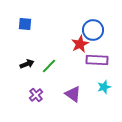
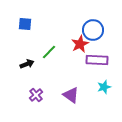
green line: moved 14 px up
purple triangle: moved 2 px left, 1 px down
